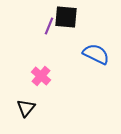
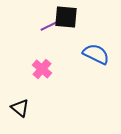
purple line: rotated 42 degrees clockwise
pink cross: moved 1 px right, 7 px up
black triangle: moved 6 px left; rotated 30 degrees counterclockwise
